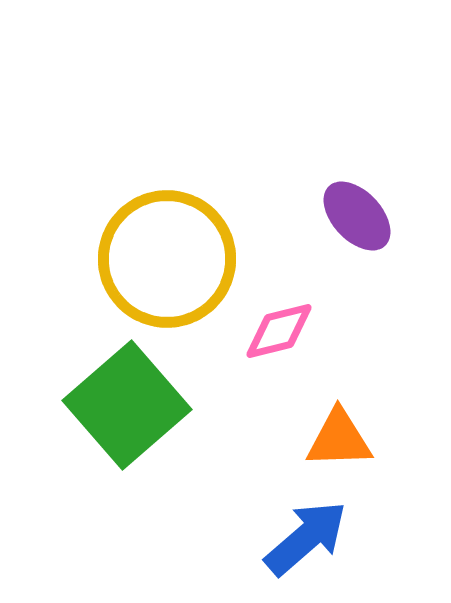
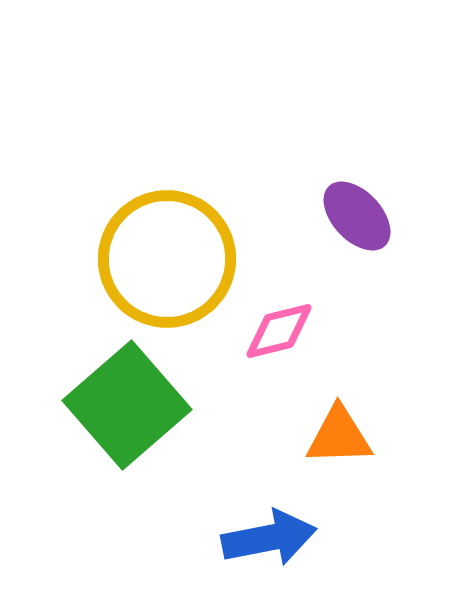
orange triangle: moved 3 px up
blue arrow: moved 37 px left; rotated 30 degrees clockwise
